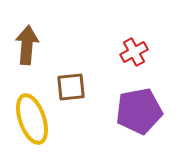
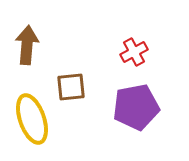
purple pentagon: moved 3 px left, 4 px up
